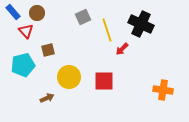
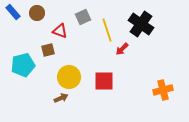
black cross: rotated 10 degrees clockwise
red triangle: moved 34 px right; rotated 28 degrees counterclockwise
orange cross: rotated 24 degrees counterclockwise
brown arrow: moved 14 px right
